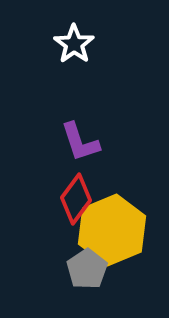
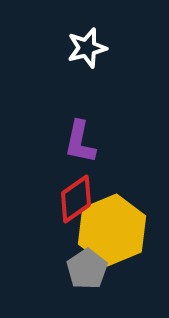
white star: moved 13 px right, 4 px down; rotated 21 degrees clockwise
purple L-shape: rotated 30 degrees clockwise
red diamond: rotated 18 degrees clockwise
